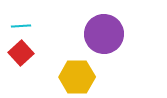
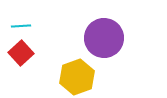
purple circle: moved 4 px down
yellow hexagon: rotated 20 degrees counterclockwise
